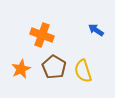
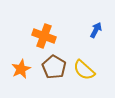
blue arrow: rotated 84 degrees clockwise
orange cross: moved 2 px right, 1 px down
yellow semicircle: moved 1 px right, 1 px up; rotated 30 degrees counterclockwise
